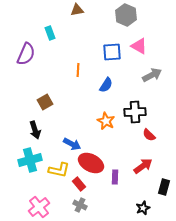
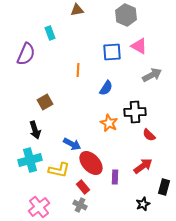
blue semicircle: moved 3 px down
orange star: moved 3 px right, 2 px down
red ellipse: rotated 20 degrees clockwise
red rectangle: moved 4 px right, 3 px down
black star: moved 4 px up
